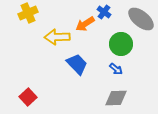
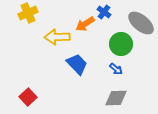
gray ellipse: moved 4 px down
